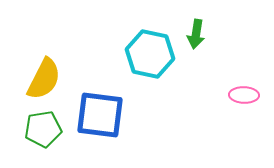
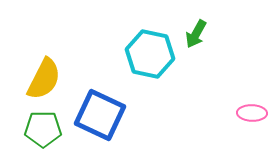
green arrow: rotated 20 degrees clockwise
pink ellipse: moved 8 px right, 18 px down
blue square: rotated 18 degrees clockwise
green pentagon: rotated 9 degrees clockwise
